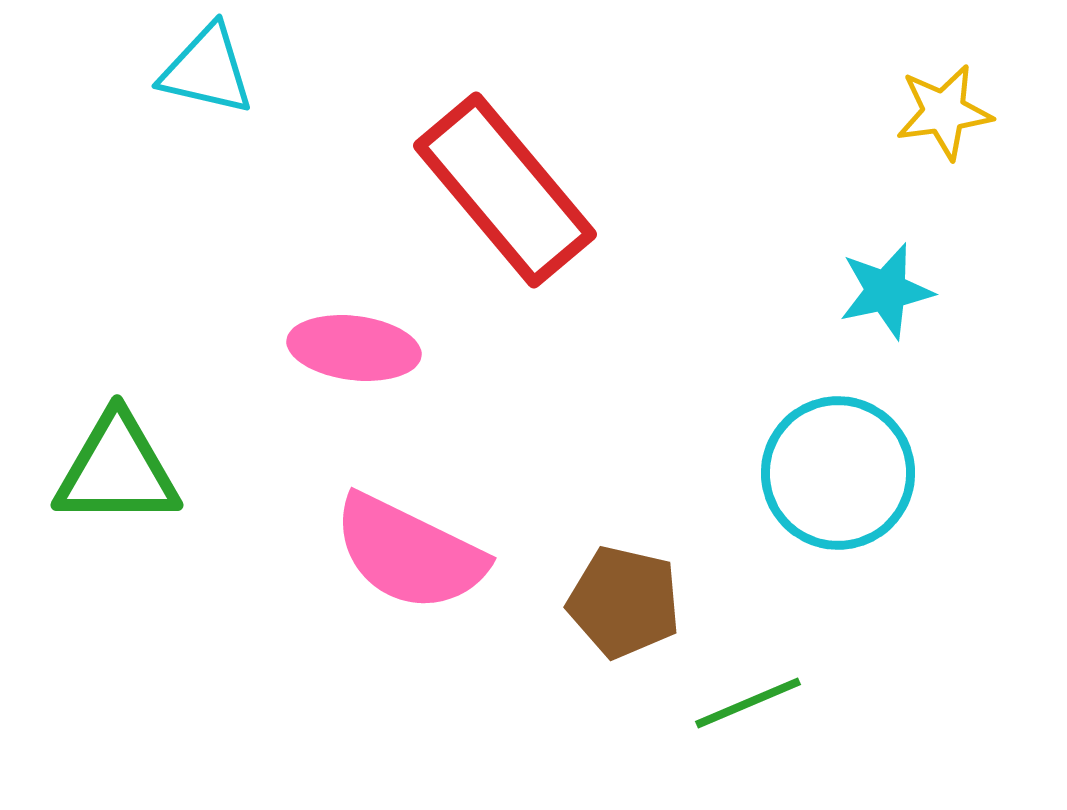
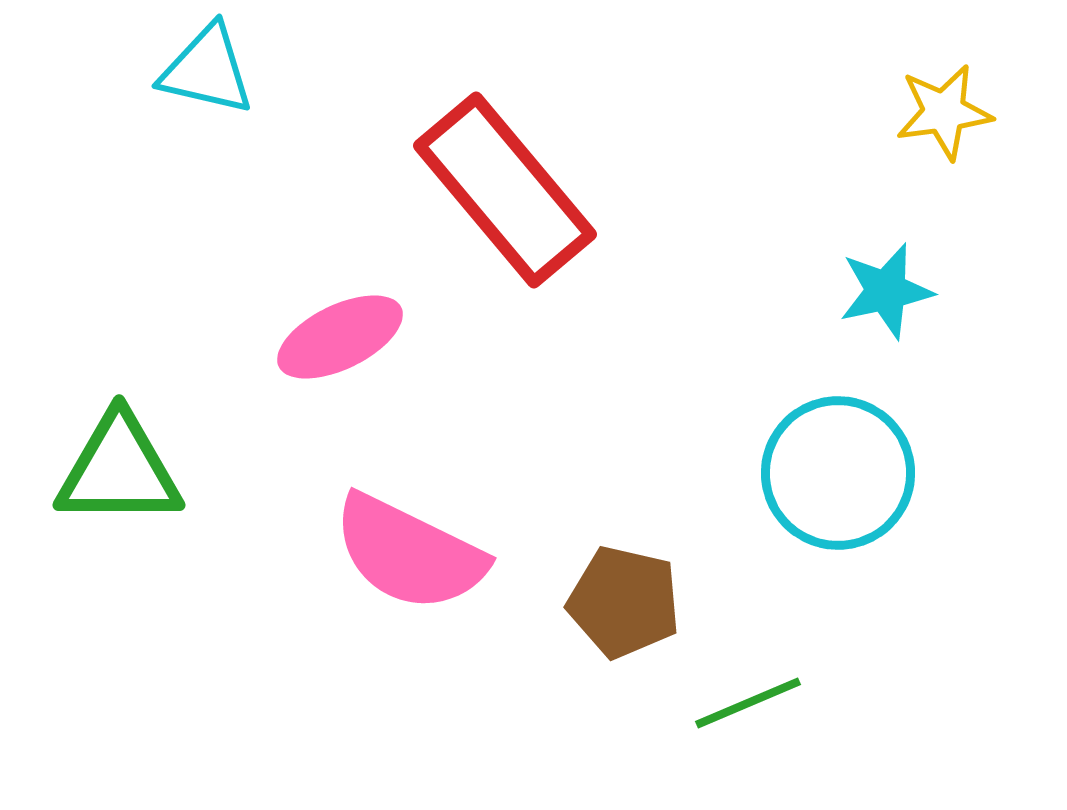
pink ellipse: moved 14 px left, 11 px up; rotated 33 degrees counterclockwise
green triangle: moved 2 px right
